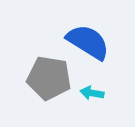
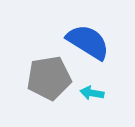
gray pentagon: rotated 18 degrees counterclockwise
